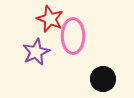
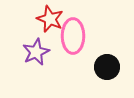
black circle: moved 4 px right, 12 px up
